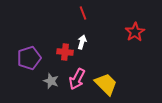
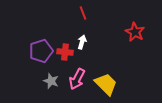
red star: rotated 12 degrees counterclockwise
purple pentagon: moved 12 px right, 7 px up
